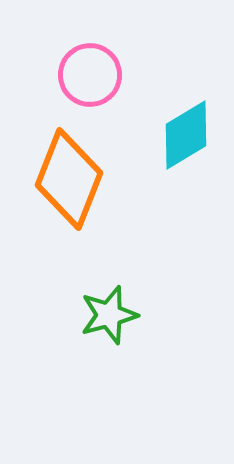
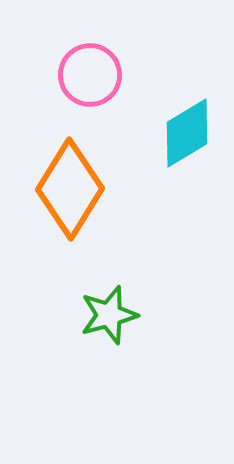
cyan diamond: moved 1 px right, 2 px up
orange diamond: moved 1 px right, 10 px down; rotated 10 degrees clockwise
